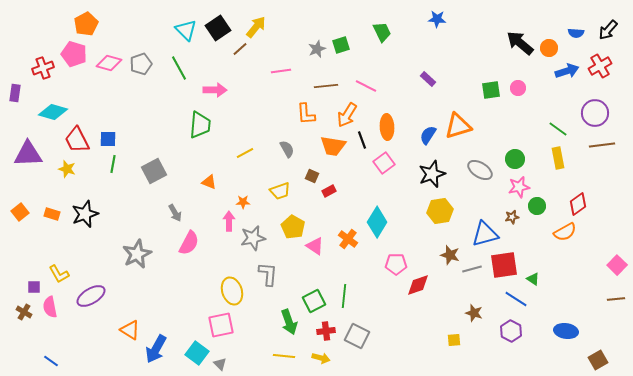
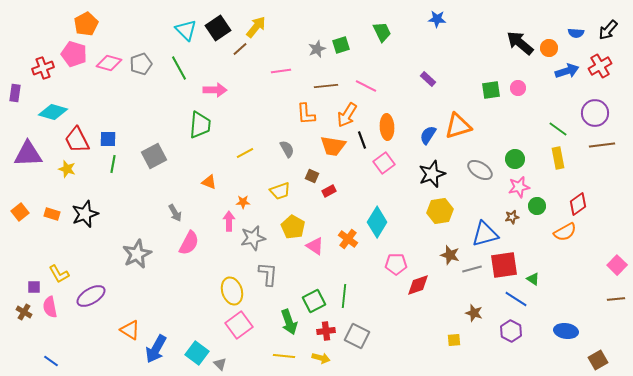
gray square at (154, 171): moved 15 px up
pink square at (221, 325): moved 18 px right; rotated 24 degrees counterclockwise
